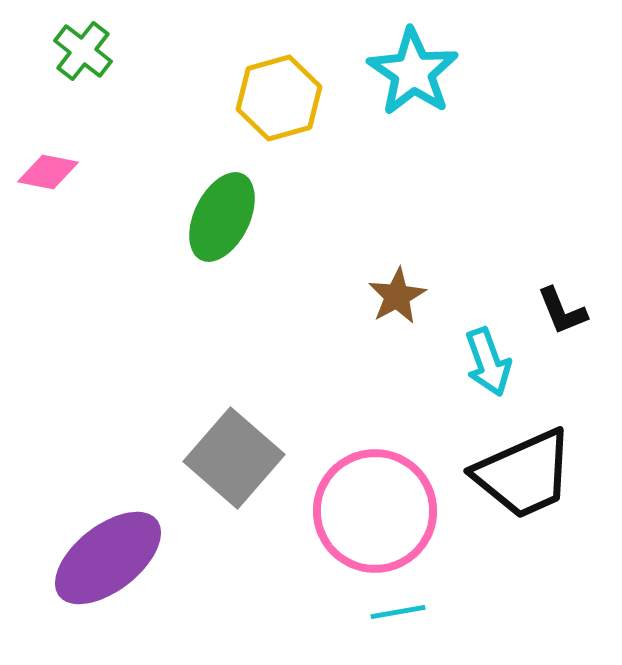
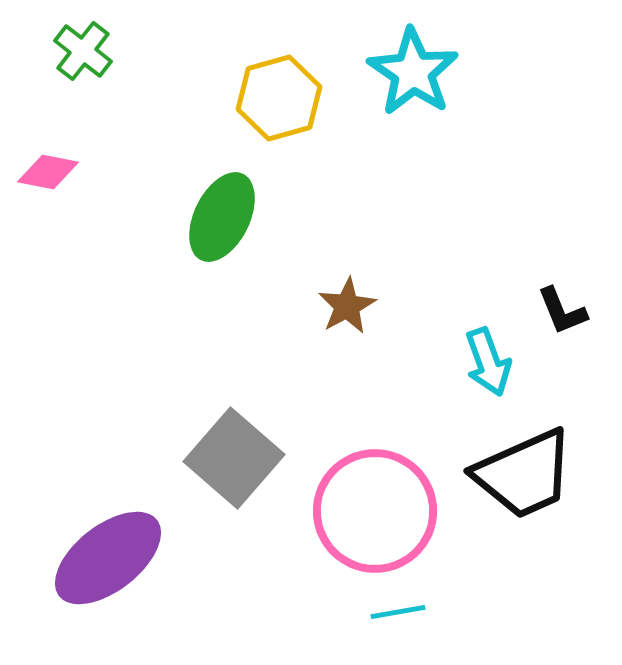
brown star: moved 50 px left, 10 px down
